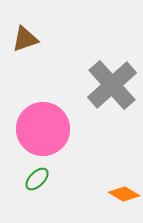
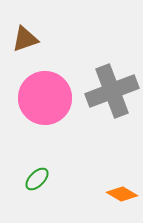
gray cross: moved 6 px down; rotated 21 degrees clockwise
pink circle: moved 2 px right, 31 px up
orange diamond: moved 2 px left
